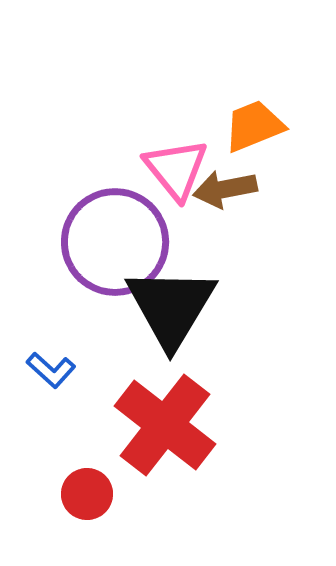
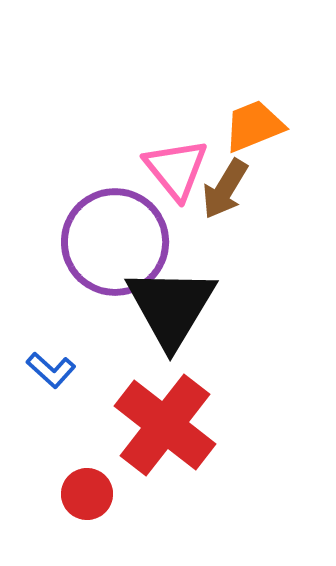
brown arrow: rotated 48 degrees counterclockwise
